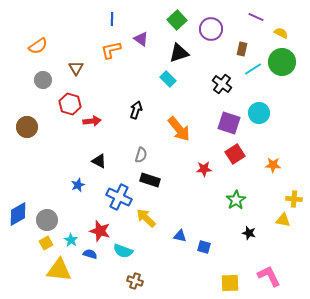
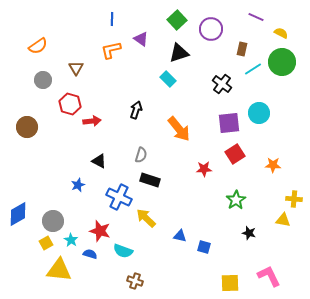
purple square at (229, 123): rotated 25 degrees counterclockwise
gray circle at (47, 220): moved 6 px right, 1 px down
